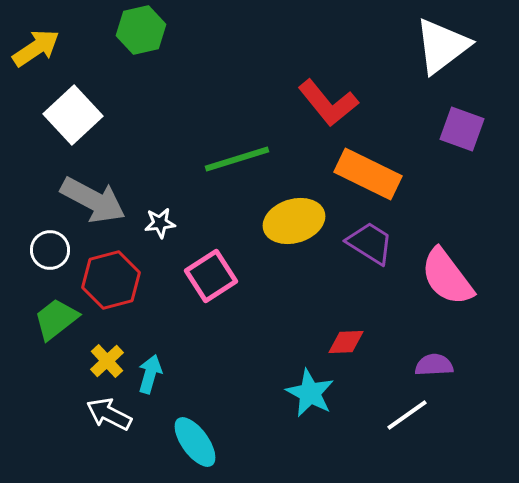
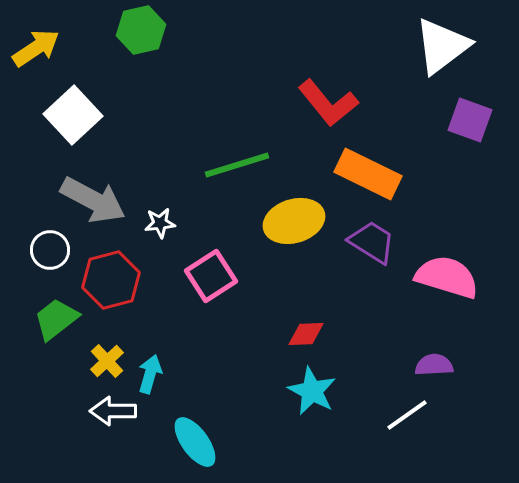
purple square: moved 8 px right, 9 px up
green line: moved 6 px down
purple trapezoid: moved 2 px right, 1 px up
pink semicircle: rotated 144 degrees clockwise
red diamond: moved 40 px left, 8 px up
cyan star: moved 2 px right, 2 px up
white arrow: moved 4 px right, 3 px up; rotated 27 degrees counterclockwise
